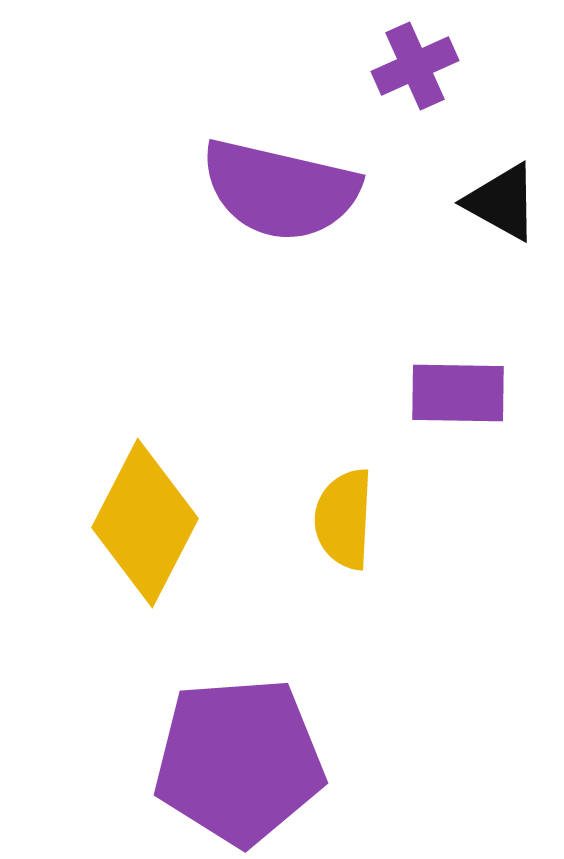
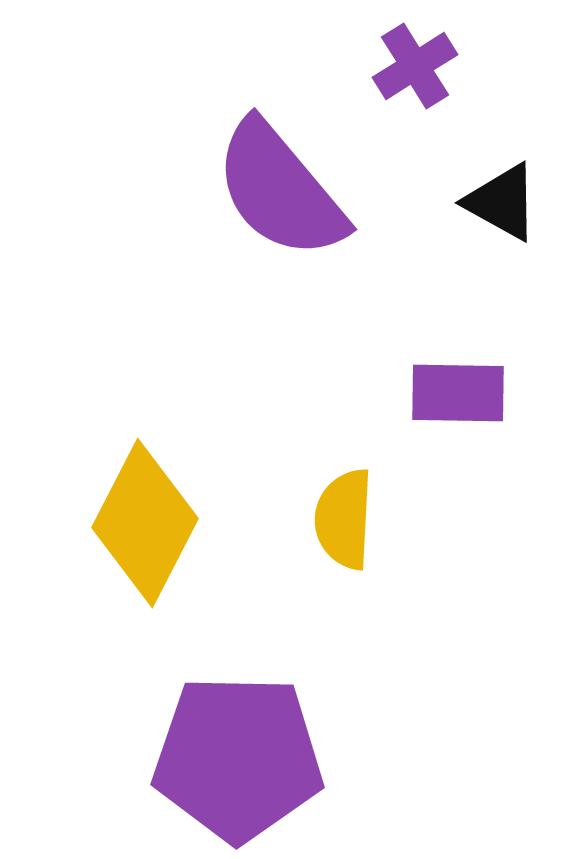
purple cross: rotated 8 degrees counterclockwise
purple semicircle: rotated 37 degrees clockwise
purple pentagon: moved 1 px left, 3 px up; rotated 5 degrees clockwise
